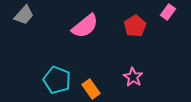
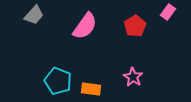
gray trapezoid: moved 10 px right
pink semicircle: rotated 16 degrees counterclockwise
cyan pentagon: moved 1 px right, 1 px down
orange rectangle: rotated 48 degrees counterclockwise
